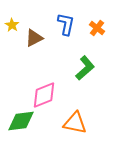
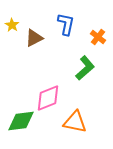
orange cross: moved 1 px right, 9 px down
pink diamond: moved 4 px right, 3 px down
orange triangle: moved 1 px up
